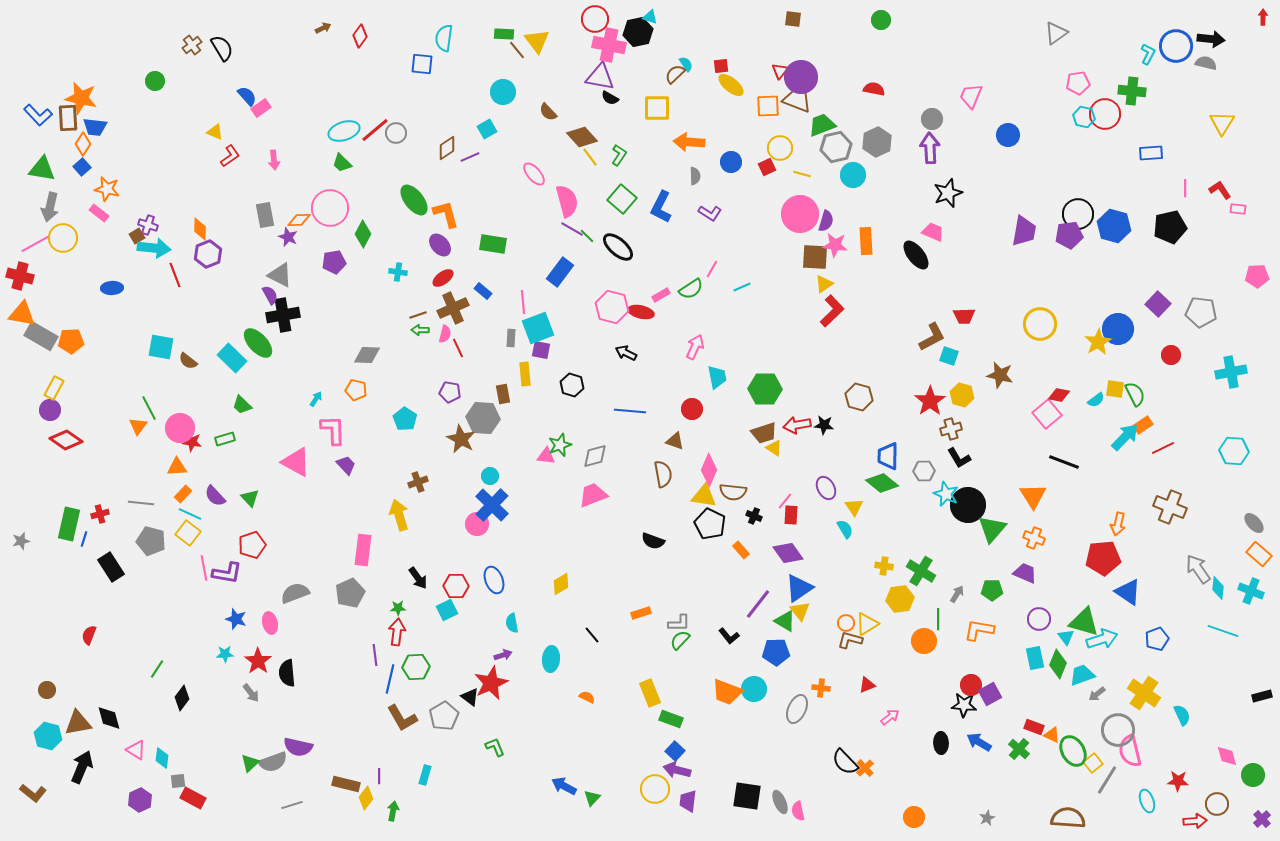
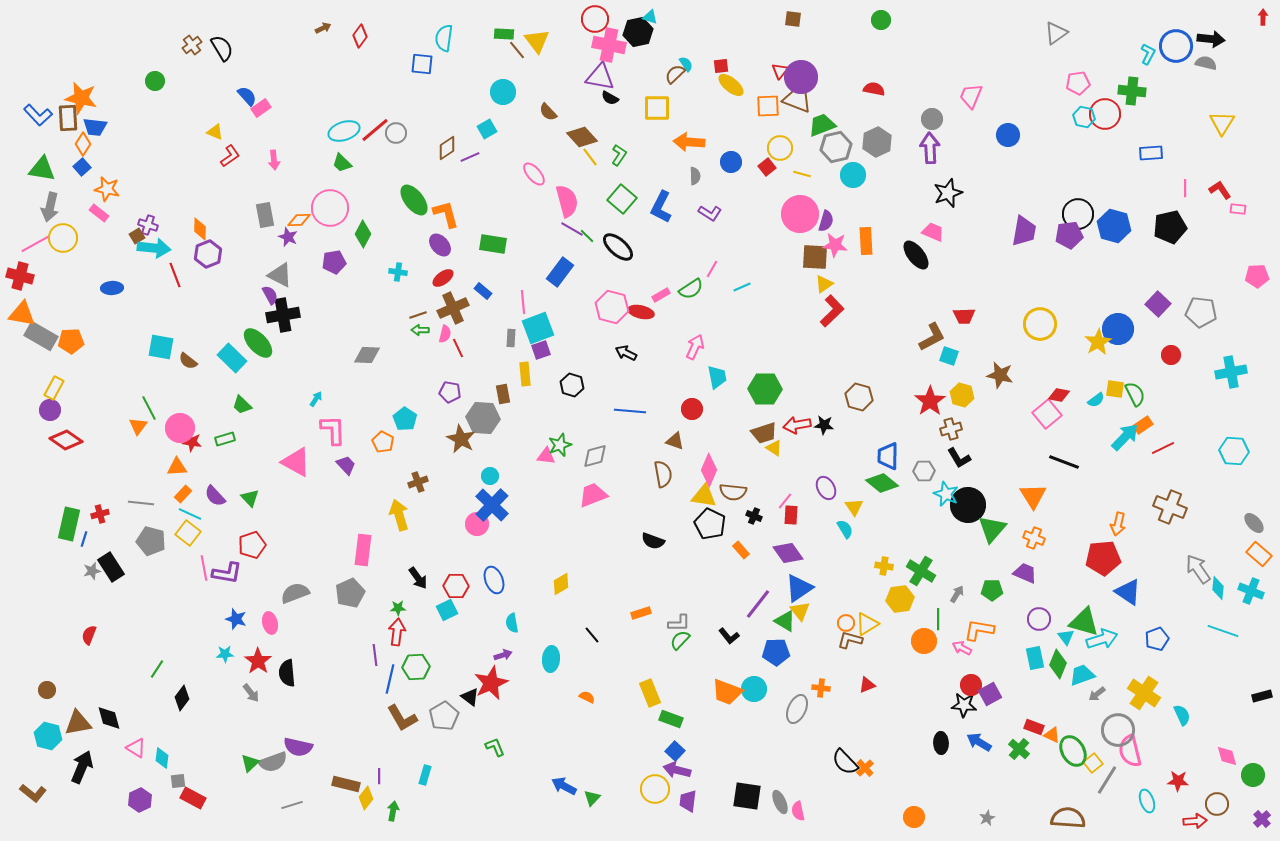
red square at (767, 167): rotated 12 degrees counterclockwise
purple square at (541, 350): rotated 30 degrees counterclockwise
orange pentagon at (356, 390): moved 27 px right, 52 px down; rotated 15 degrees clockwise
gray star at (21, 541): moved 71 px right, 30 px down
pink arrow at (890, 717): moved 72 px right, 69 px up; rotated 114 degrees counterclockwise
pink triangle at (136, 750): moved 2 px up
